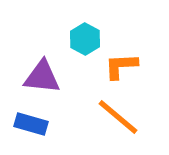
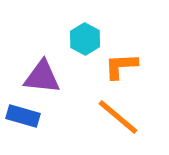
blue rectangle: moved 8 px left, 8 px up
